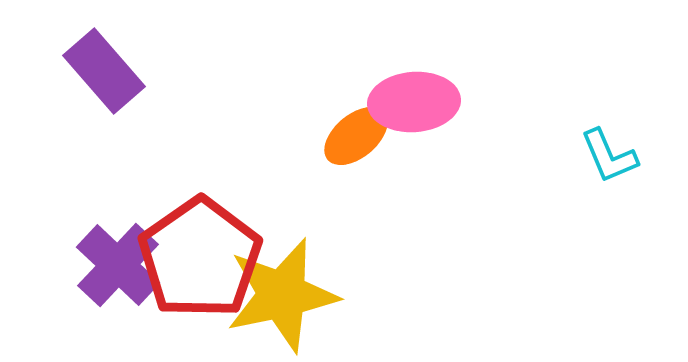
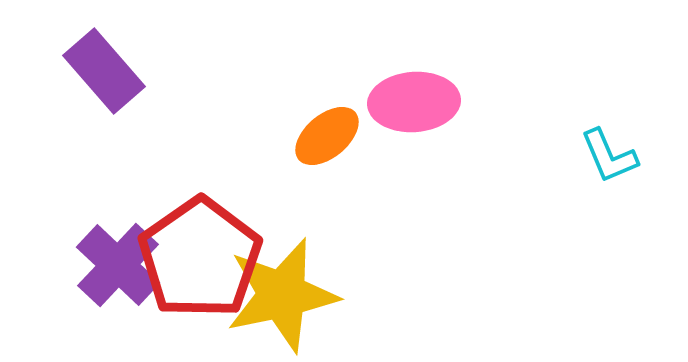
orange ellipse: moved 29 px left
